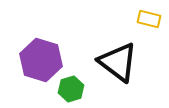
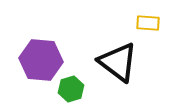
yellow rectangle: moved 1 px left, 4 px down; rotated 10 degrees counterclockwise
purple hexagon: rotated 12 degrees counterclockwise
